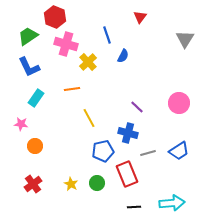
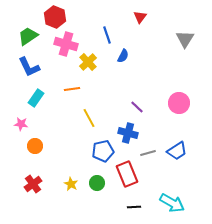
blue trapezoid: moved 2 px left
cyan arrow: rotated 35 degrees clockwise
